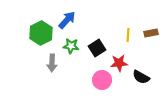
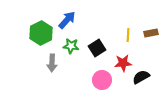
red star: moved 4 px right
black semicircle: rotated 120 degrees clockwise
